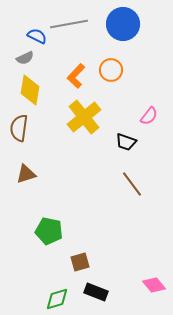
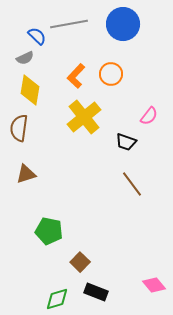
blue semicircle: rotated 18 degrees clockwise
orange circle: moved 4 px down
brown square: rotated 30 degrees counterclockwise
